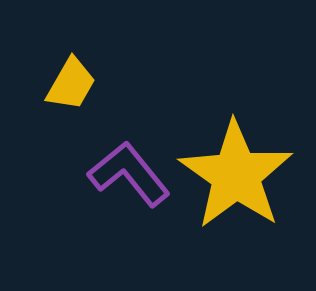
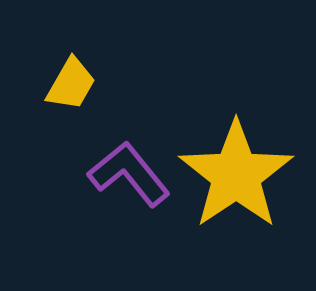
yellow star: rotated 3 degrees clockwise
